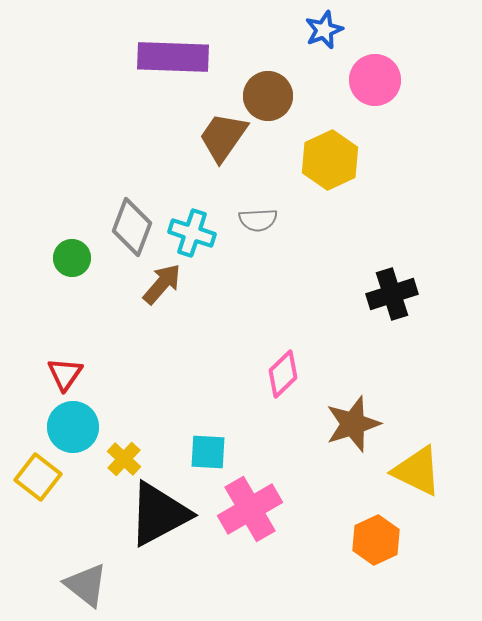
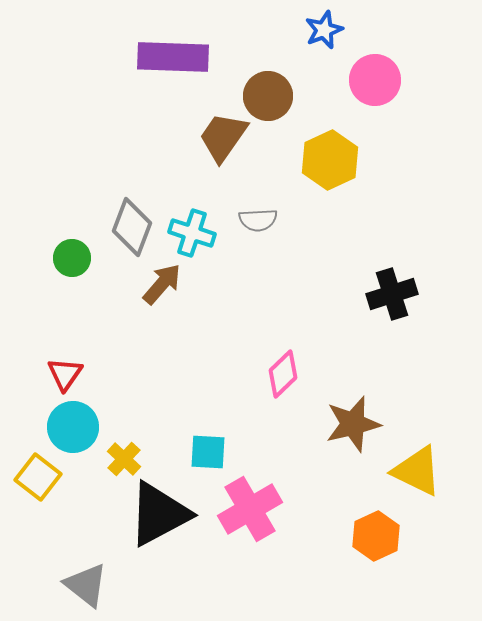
brown star: rotated 4 degrees clockwise
orange hexagon: moved 4 px up
